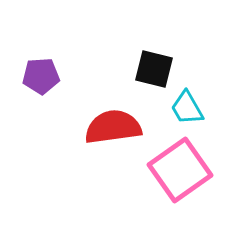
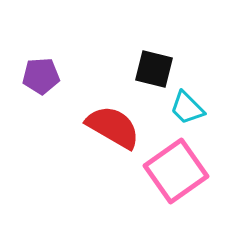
cyan trapezoid: rotated 15 degrees counterclockwise
red semicircle: rotated 38 degrees clockwise
pink square: moved 4 px left, 1 px down
